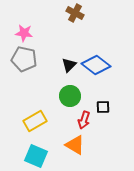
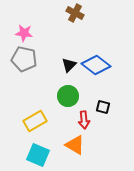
green circle: moved 2 px left
black square: rotated 16 degrees clockwise
red arrow: rotated 24 degrees counterclockwise
cyan square: moved 2 px right, 1 px up
